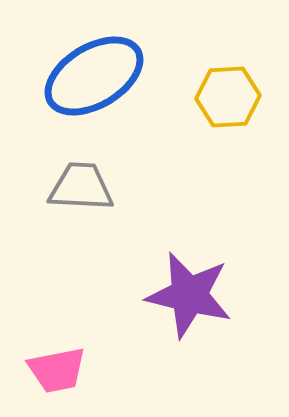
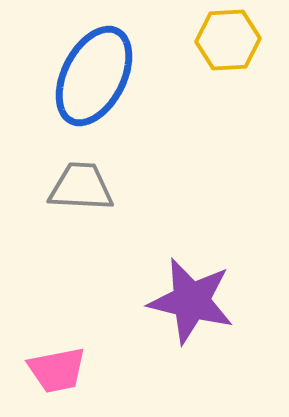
blue ellipse: rotated 32 degrees counterclockwise
yellow hexagon: moved 57 px up
purple star: moved 2 px right, 6 px down
